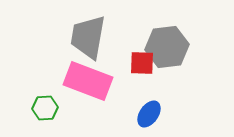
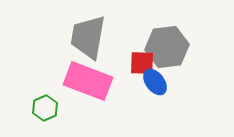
green hexagon: rotated 20 degrees counterclockwise
blue ellipse: moved 6 px right, 32 px up; rotated 72 degrees counterclockwise
